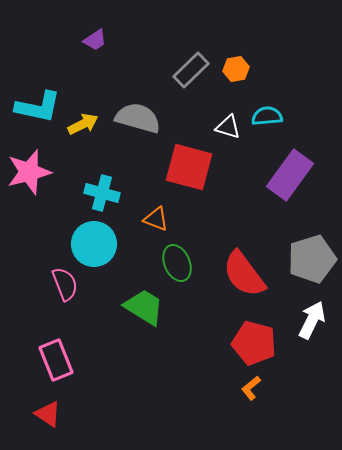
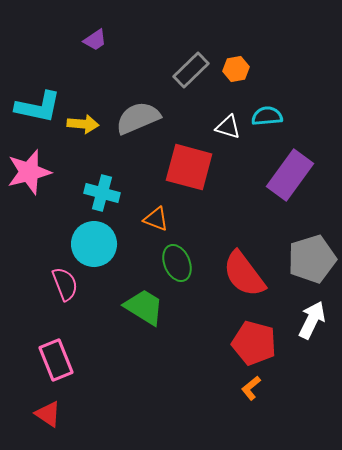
gray semicircle: rotated 39 degrees counterclockwise
yellow arrow: rotated 32 degrees clockwise
